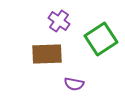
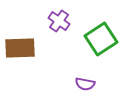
brown rectangle: moved 27 px left, 6 px up
purple semicircle: moved 11 px right
